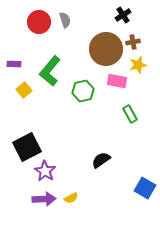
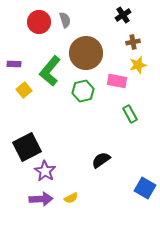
brown circle: moved 20 px left, 4 px down
purple arrow: moved 3 px left
